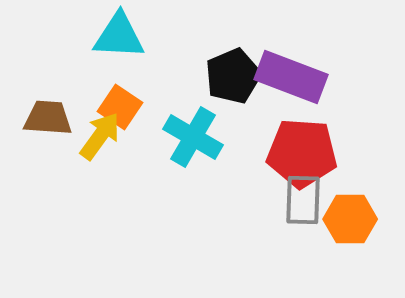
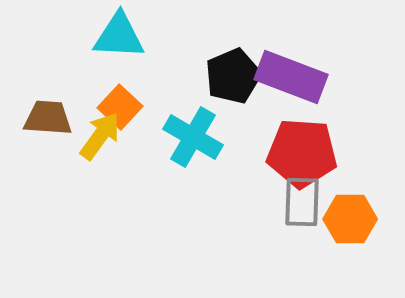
orange square: rotated 9 degrees clockwise
gray rectangle: moved 1 px left, 2 px down
